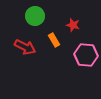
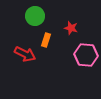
red star: moved 2 px left, 3 px down
orange rectangle: moved 8 px left; rotated 48 degrees clockwise
red arrow: moved 7 px down
